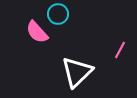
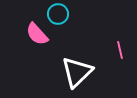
pink semicircle: moved 2 px down
pink line: rotated 42 degrees counterclockwise
